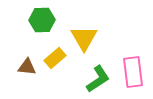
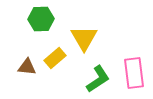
green hexagon: moved 1 px left, 1 px up
pink rectangle: moved 1 px right, 1 px down
